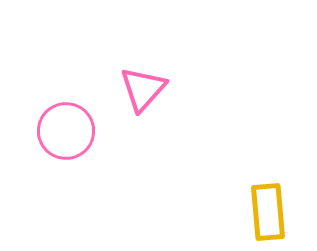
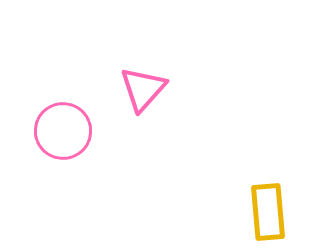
pink circle: moved 3 px left
